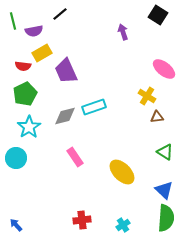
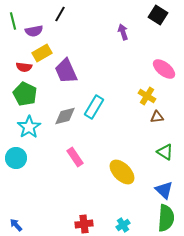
black line: rotated 21 degrees counterclockwise
red semicircle: moved 1 px right, 1 px down
green pentagon: rotated 20 degrees counterclockwise
cyan rectangle: rotated 40 degrees counterclockwise
red cross: moved 2 px right, 4 px down
